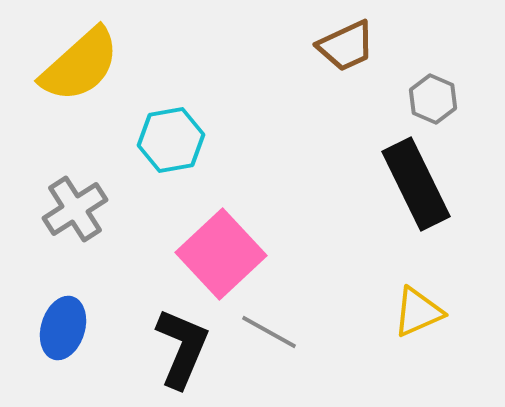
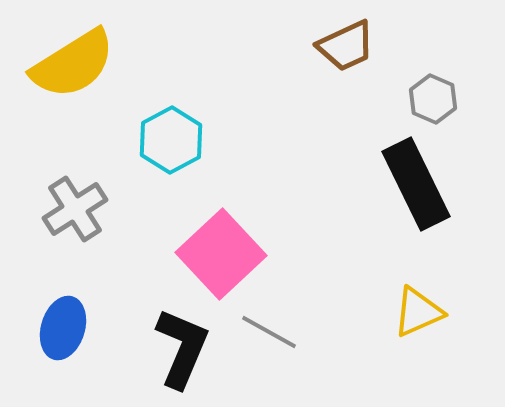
yellow semicircle: moved 7 px left, 1 px up; rotated 10 degrees clockwise
cyan hexagon: rotated 18 degrees counterclockwise
